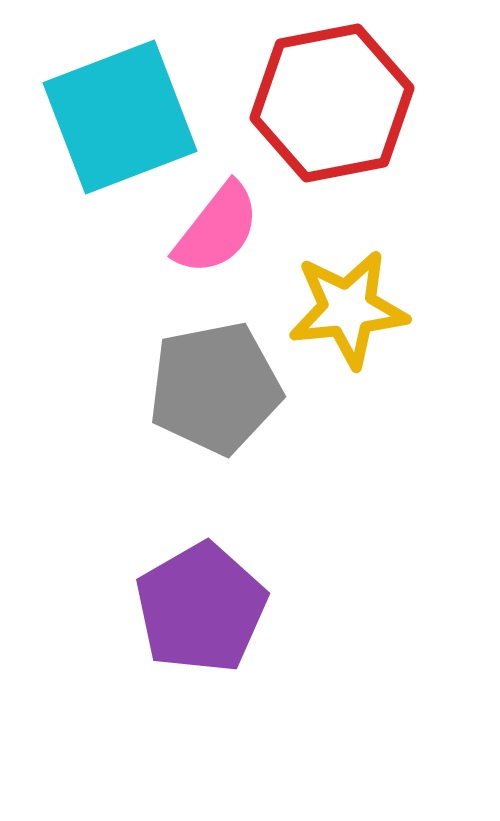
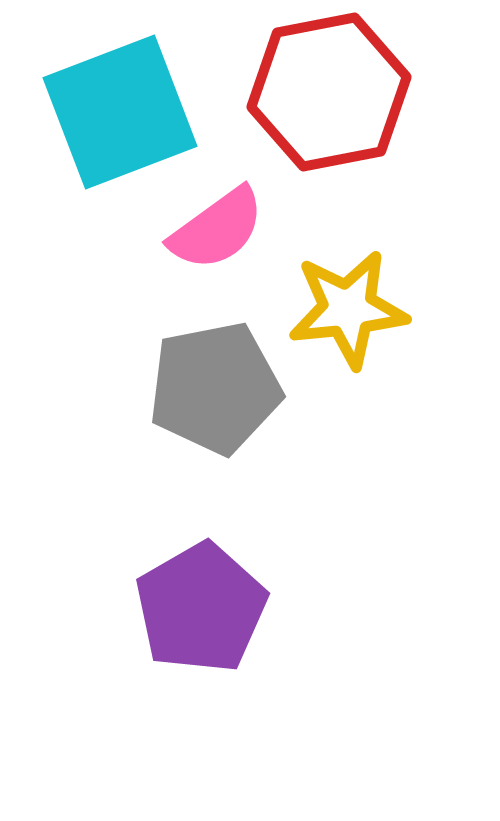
red hexagon: moved 3 px left, 11 px up
cyan square: moved 5 px up
pink semicircle: rotated 16 degrees clockwise
